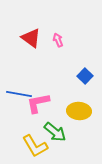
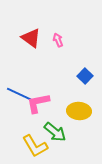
blue line: rotated 15 degrees clockwise
